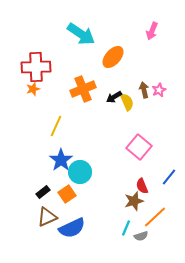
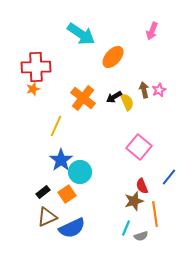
orange cross: moved 9 px down; rotated 30 degrees counterclockwise
orange line: moved 3 px up; rotated 55 degrees counterclockwise
